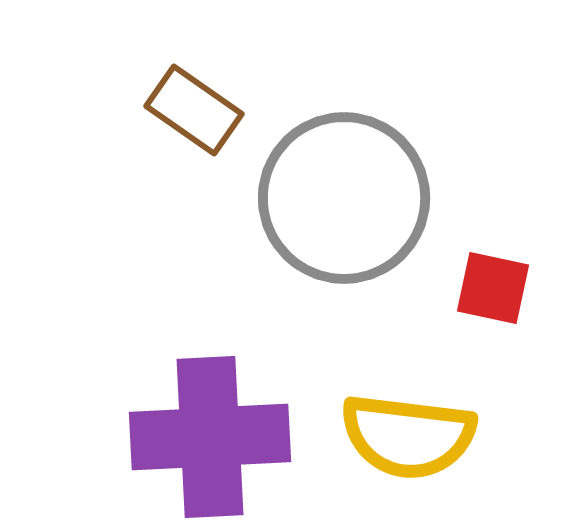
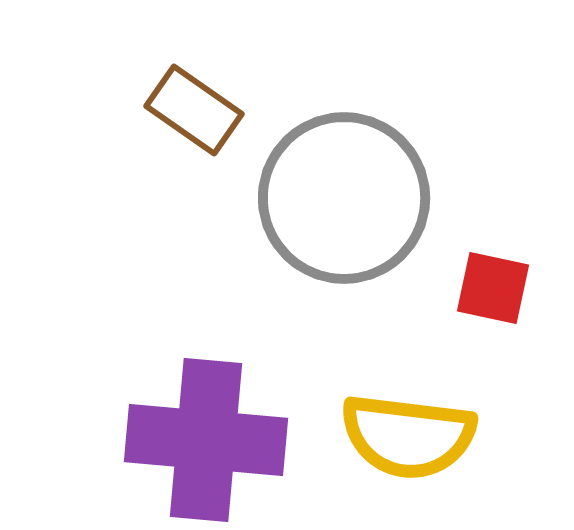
purple cross: moved 4 px left, 3 px down; rotated 8 degrees clockwise
